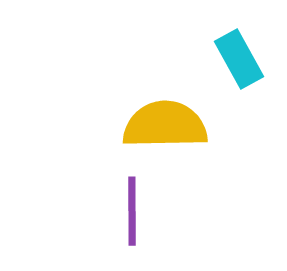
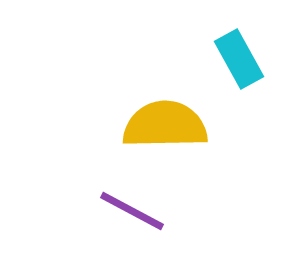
purple line: rotated 62 degrees counterclockwise
